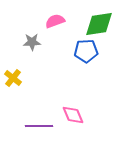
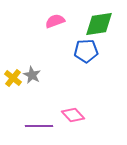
gray star: moved 33 px down; rotated 30 degrees clockwise
pink diamond: rotated 20 degrees counterclockwise
